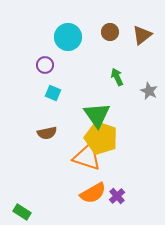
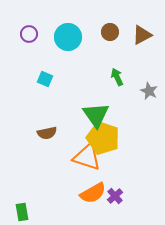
brown triangle: rotated 10 degrees clockwise
purple circle: moved 16 px left, 31 px up
cyan square: moved 8 px left, 14 px up
green triangle: moved 1 px left
yellow pentagon: moved 2 px right
purple cross: moved 2 px left
green rectangle: rotated 48 degrees clockwise
